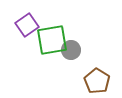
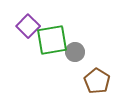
purple square: moved 1 px right, 1 px down; rotated 10 degrees counterclockwise
gray circle: moved 4 px right, 2 px down
